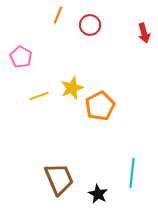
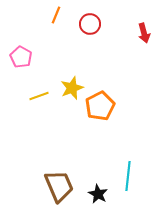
orange line: moved 2 px left
red circle: moved 1 px up
cyan line: moved 4 px left, 3 px down
brown trapezoid: moved 7 px down
